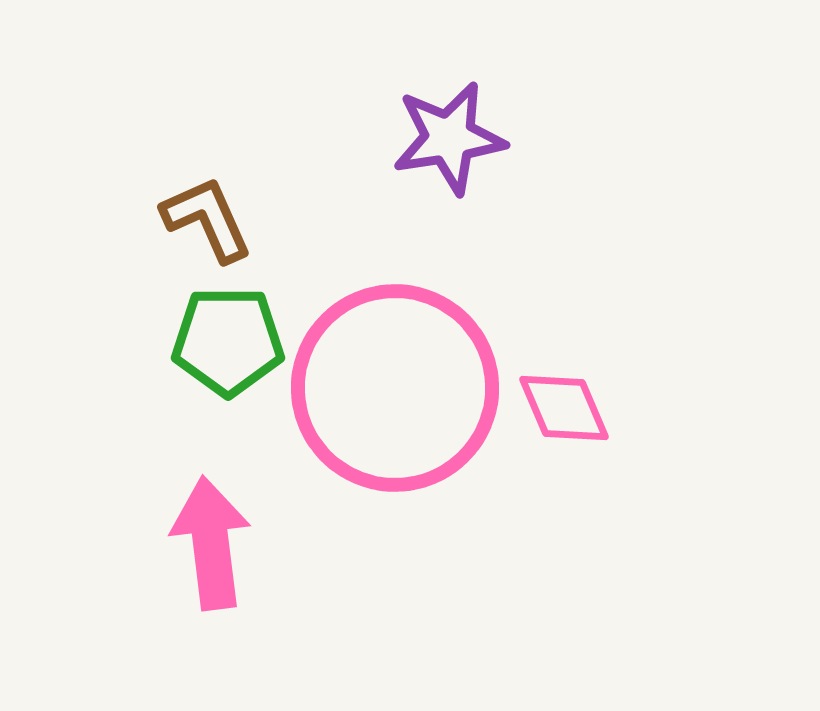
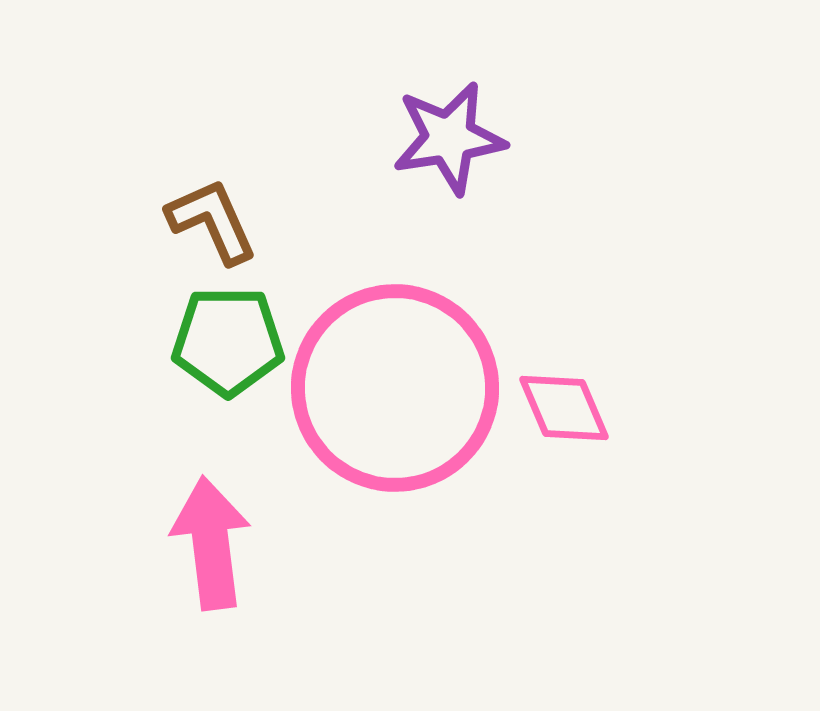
brown L-shape: moved 5 px right, 2 px down
